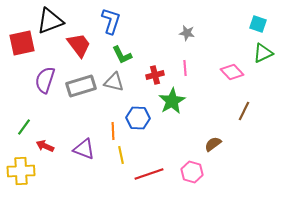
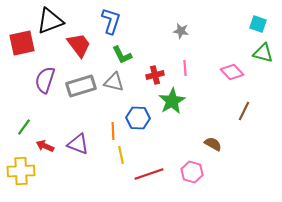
gray star: moved 6 px left, 2 px up
green triangle: rotated 40 degrees clockwise
brown semicircle: rotated 66 degrees clockwise
purple triangle: moved 6 px left, 5 px up
